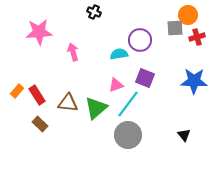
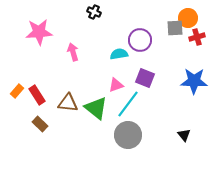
orange circle: moved 3 px down
green triangle: rotated 40 degrees counterclockwise
